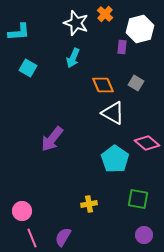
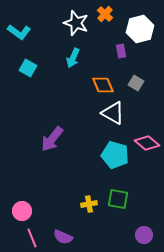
cyan L-shape: rotated 40 degrees clockwise
purple rectangle: moved 1 px left, 4 px down; rotated 16 degrees counterclockwise
cyan pentagon: moved 4 px up; rotated 20 degrees counterclockwise
green square: moved 20 px left
purple semicircle: rotated 96 degrees counterclockwise
